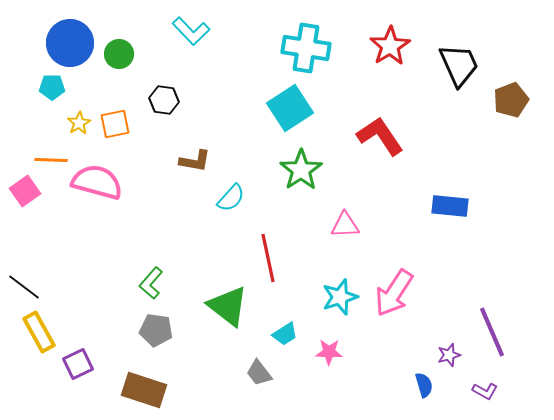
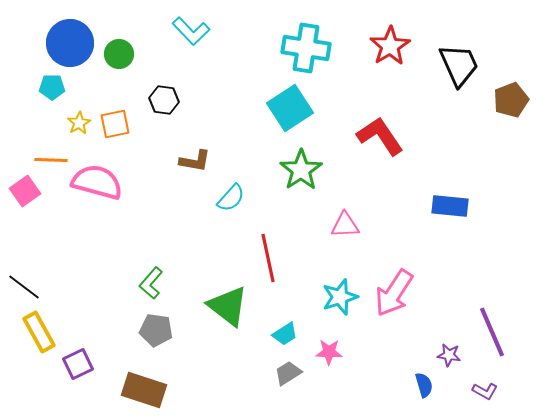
purple star: rotated 25 degrees clockwise
gray trapezoid: moved 29 px right; rotated 96 degrees clockwise
